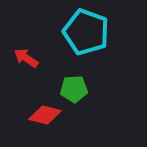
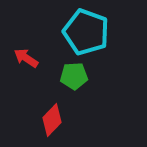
green pentagon: moved 13 px up
red diamond: moved 7 px right, 5 px down; rotated 60 degrees counterclockwise
